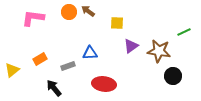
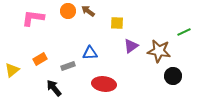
orange circle: moved 1 px left, 1 px up
